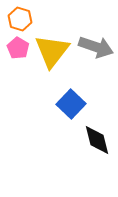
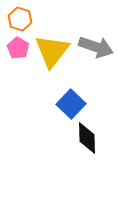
black diamond: moved 10 px left, 2 px up; rotated 12 degrees clockwise
